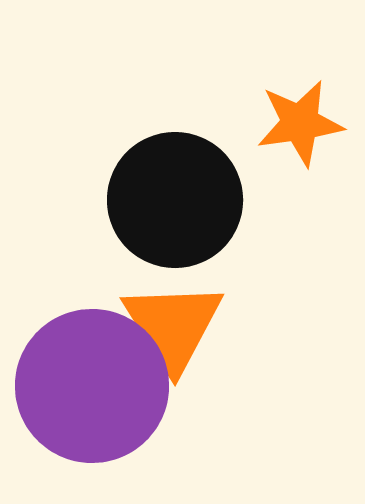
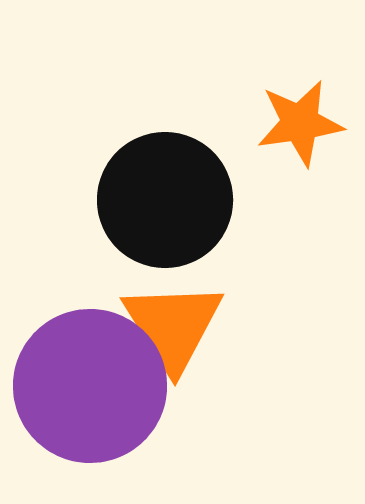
black circle: moved 10 px left
purple circle: moved 2 px left
